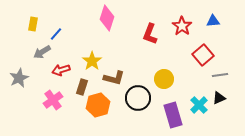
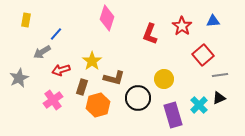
yellow rectangle: moved 7 px left, 4 px up
